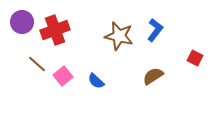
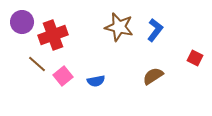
red cross: moved 2 px left, 5 px down
brown star: moved 9 px up
blue semicircle: rotated 54 degrees counterclockwise
